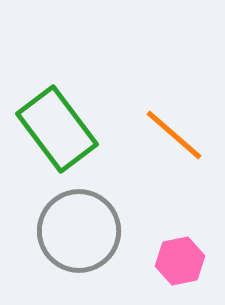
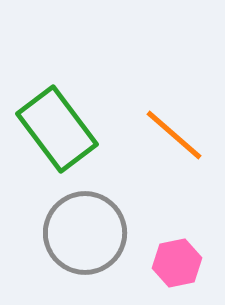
gray circle: moved 6 px right, 2 px down
pink hexagon: moved 3 px left, 2 px down
